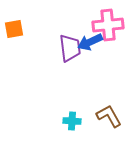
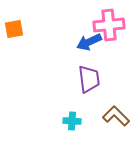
pink cross: moved 1 px right
blue arrow: moved 1 px left
purple trapezoid: moved 19 px right, 31 px down
brown L-shape: moved 7 px right; rotated 16 degrees counterclockwise
